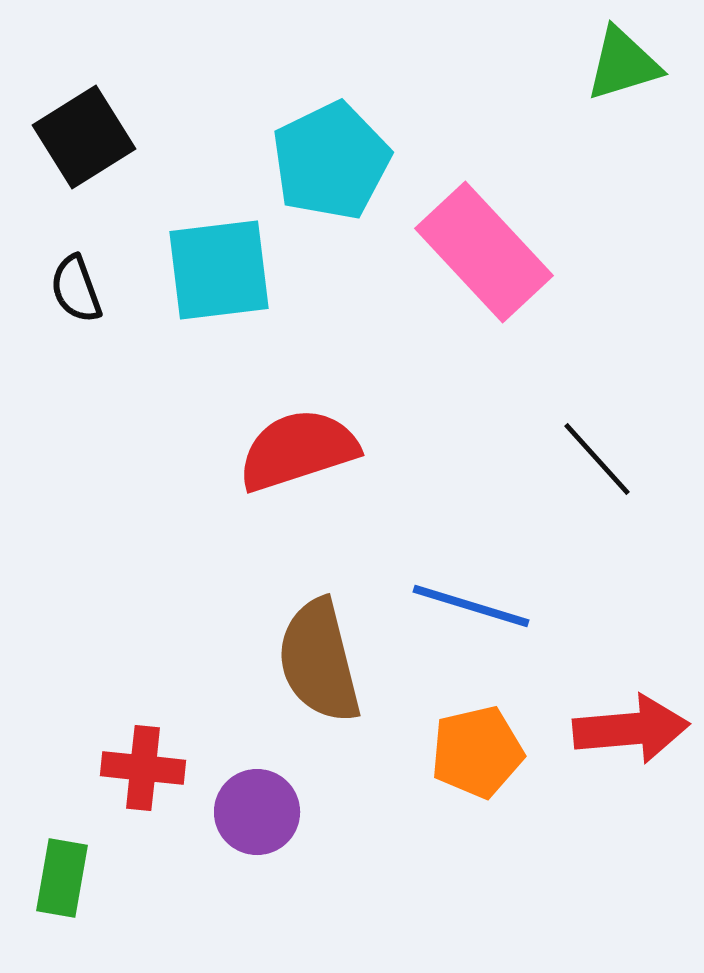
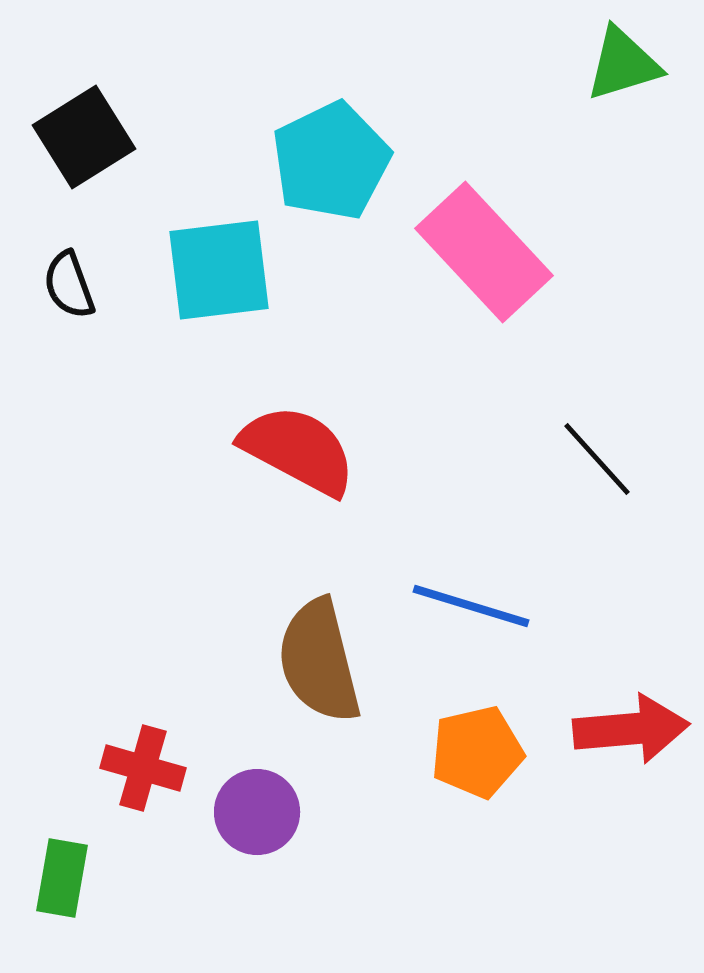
black semicircle: moved 7 px left, 4 px up
red semicircle: rotated 46 degrees clockwise
red cross: rotated 10 degrees clockwise
